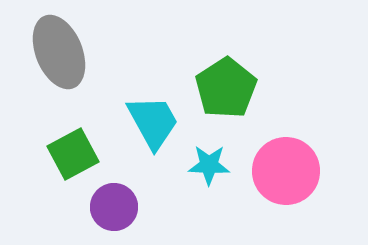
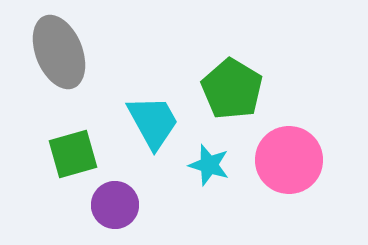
green pentagon: moved 6 px right, 1 px down; rotated 8 degrees counterclockwise
green square: rotated 12 degrees clockwise
cyan star: rotated 15 degrees clockwise
pink circle: moved 3 px right, 11 px up
purple circle: moved 1 px right, 2 px up
